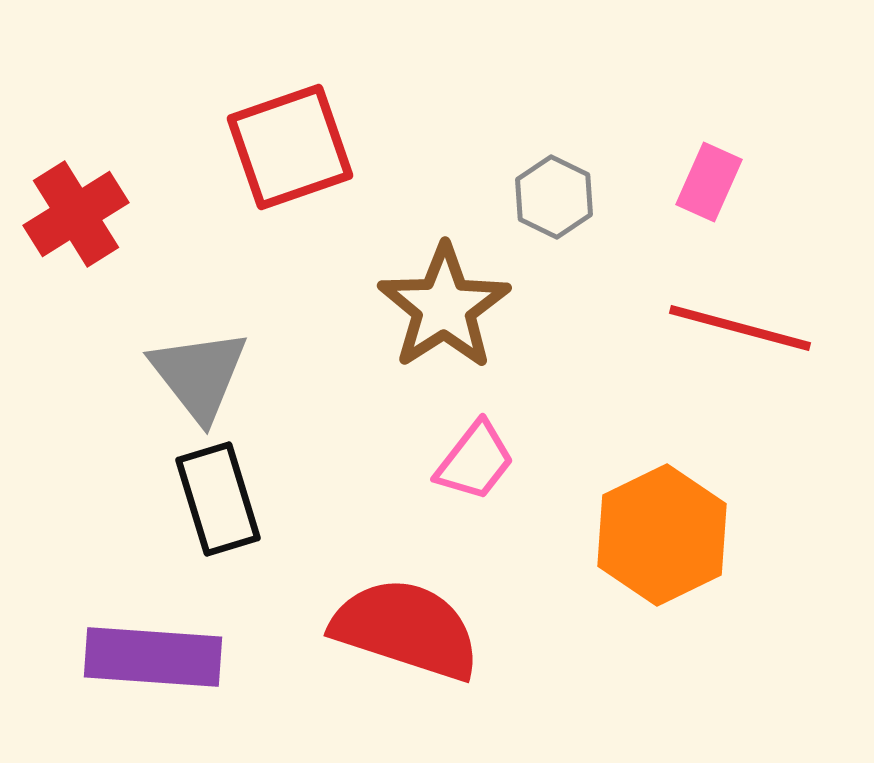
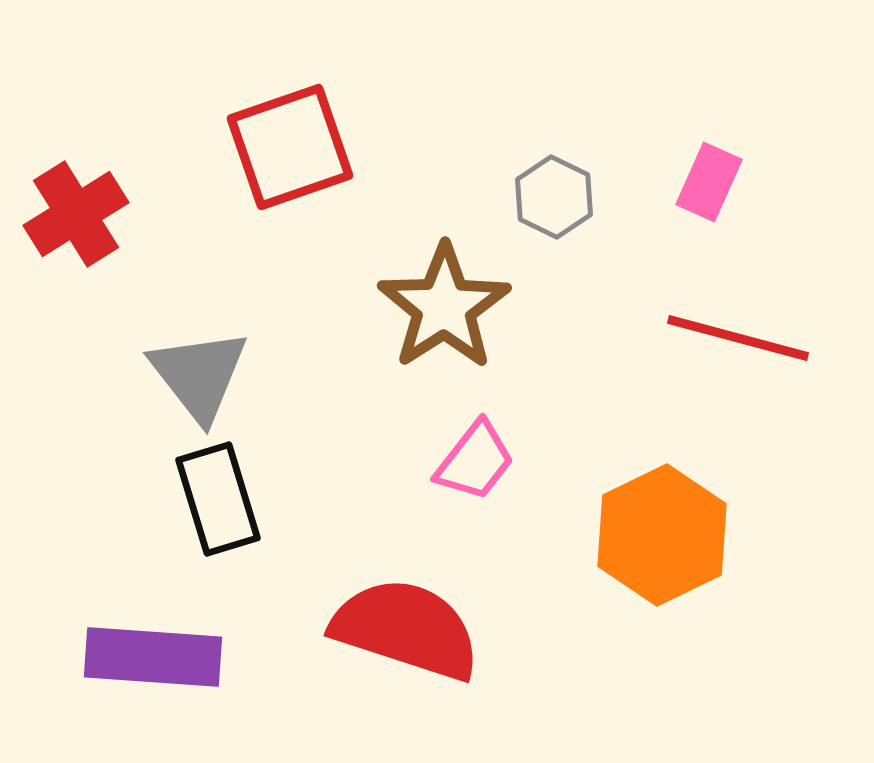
red line: moved 2 px left, 10 px down
